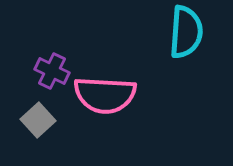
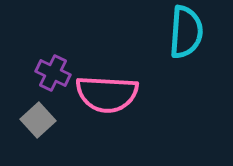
purple cross: moved 1 px right, 2 px down
pink semicircle: moved 2 px right, 1 px up
